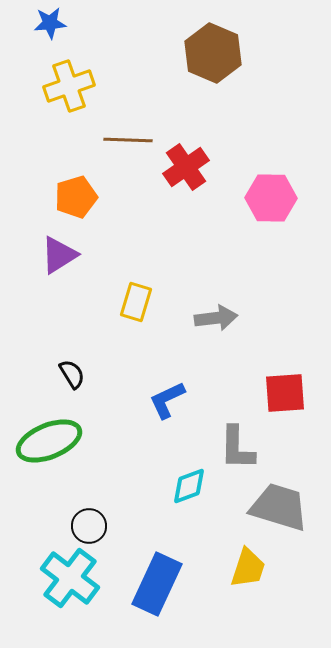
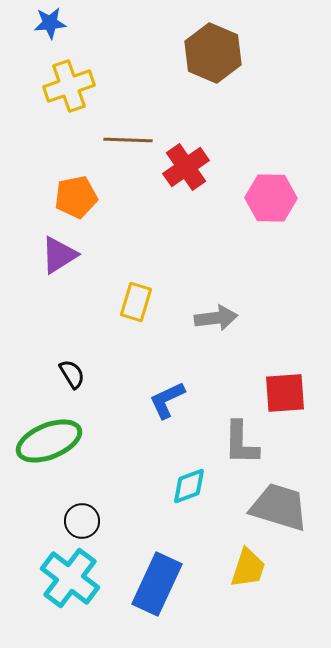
orange pentagon: rotated 6 degrees clockwise
gray L-shape: moved 4 px right, 5 px up
black circle: moved 7 px left, 5 px up
